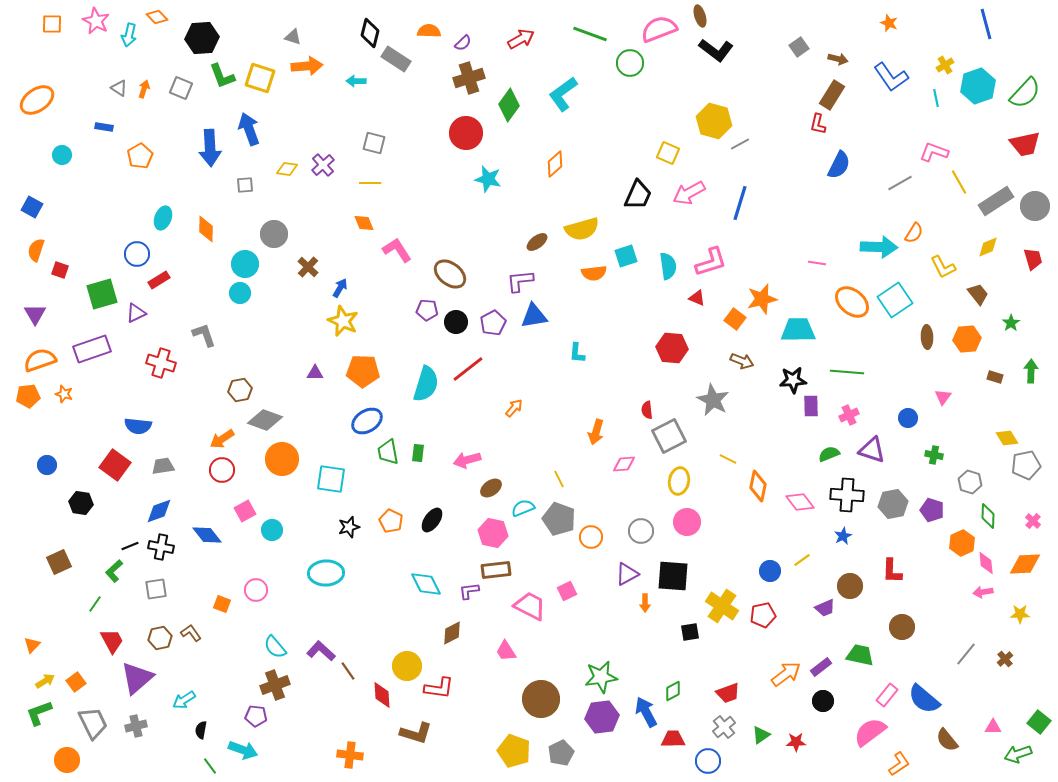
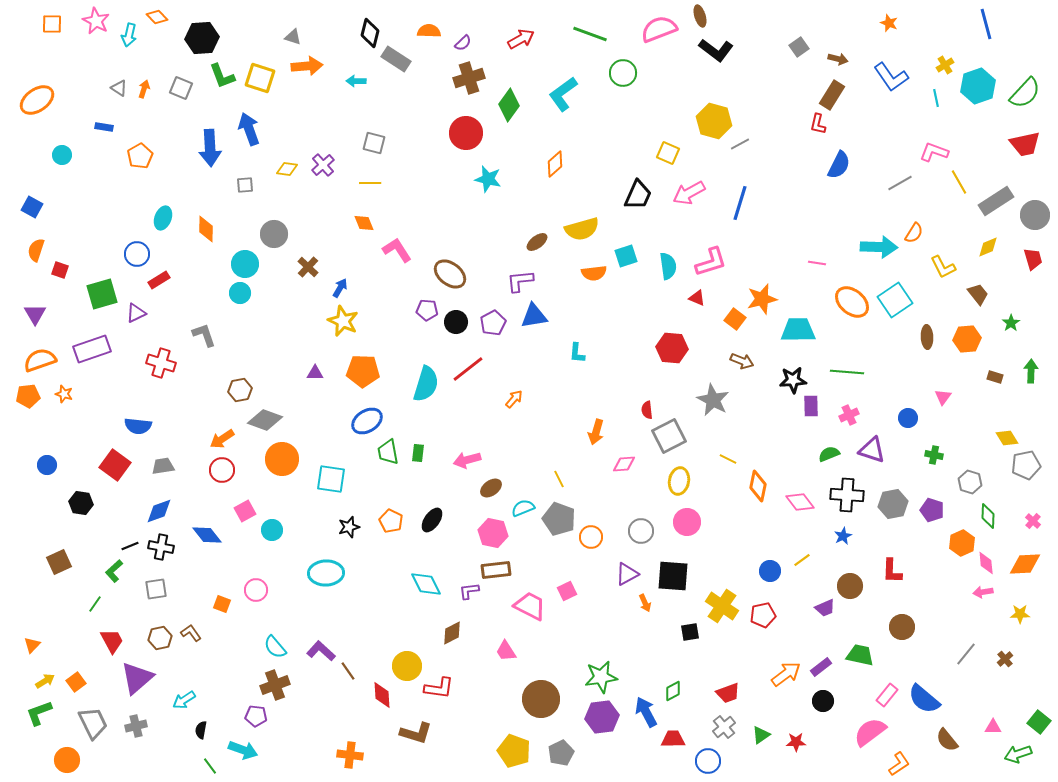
green circle at (630, 63): moved 7 px left, 10 px down
gray circle at (1035, 206): moved 9 px down
orange arrow at (514, 408): moved 9 px up
orange arrow at (645, 603): rotated 24 degrees counterclockwise
